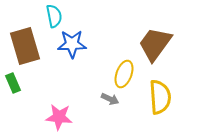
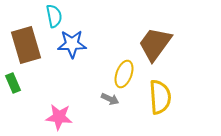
brown rectangle: moved 1 px right, 1 px up
